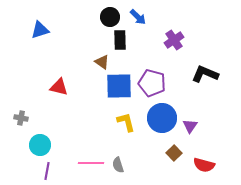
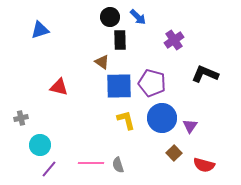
gray cross: rotated 24 degrees counterclockwise
yellow L-shape: moved 2 px up
purple line: moved 2 px right, 2 px up; rotated 30 degrees clockwise
